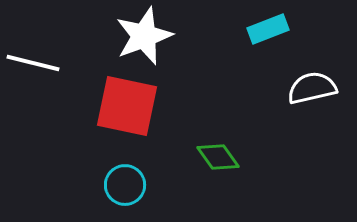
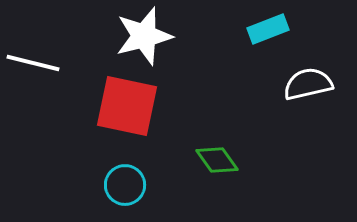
white star: rotated 6 degrees clockwise
white semicircle: moved 4 px left, 4 px up
green diamond: moved 1 px left, 3 px down
